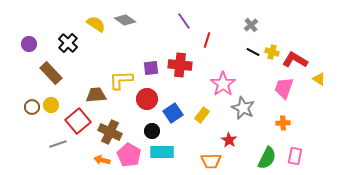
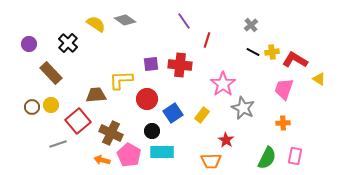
yellow cross: rotated 24 degrees counterclockwise
purple square: moved 4 px up
pink trapezoid: moved 1 px down
brown cross: moved 1 px right, 1 px down
red star: moved 3 px left
